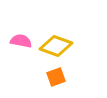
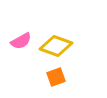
pink semicircle: rotated 140 degrees clockwise
